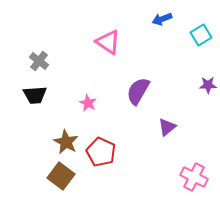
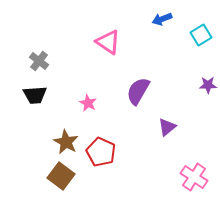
pink cross: rotated 8 degrees clockwise
